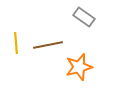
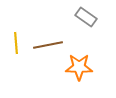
gray rectangle: moved 2 px right
orange star: rotated 16 degrees clockwise
